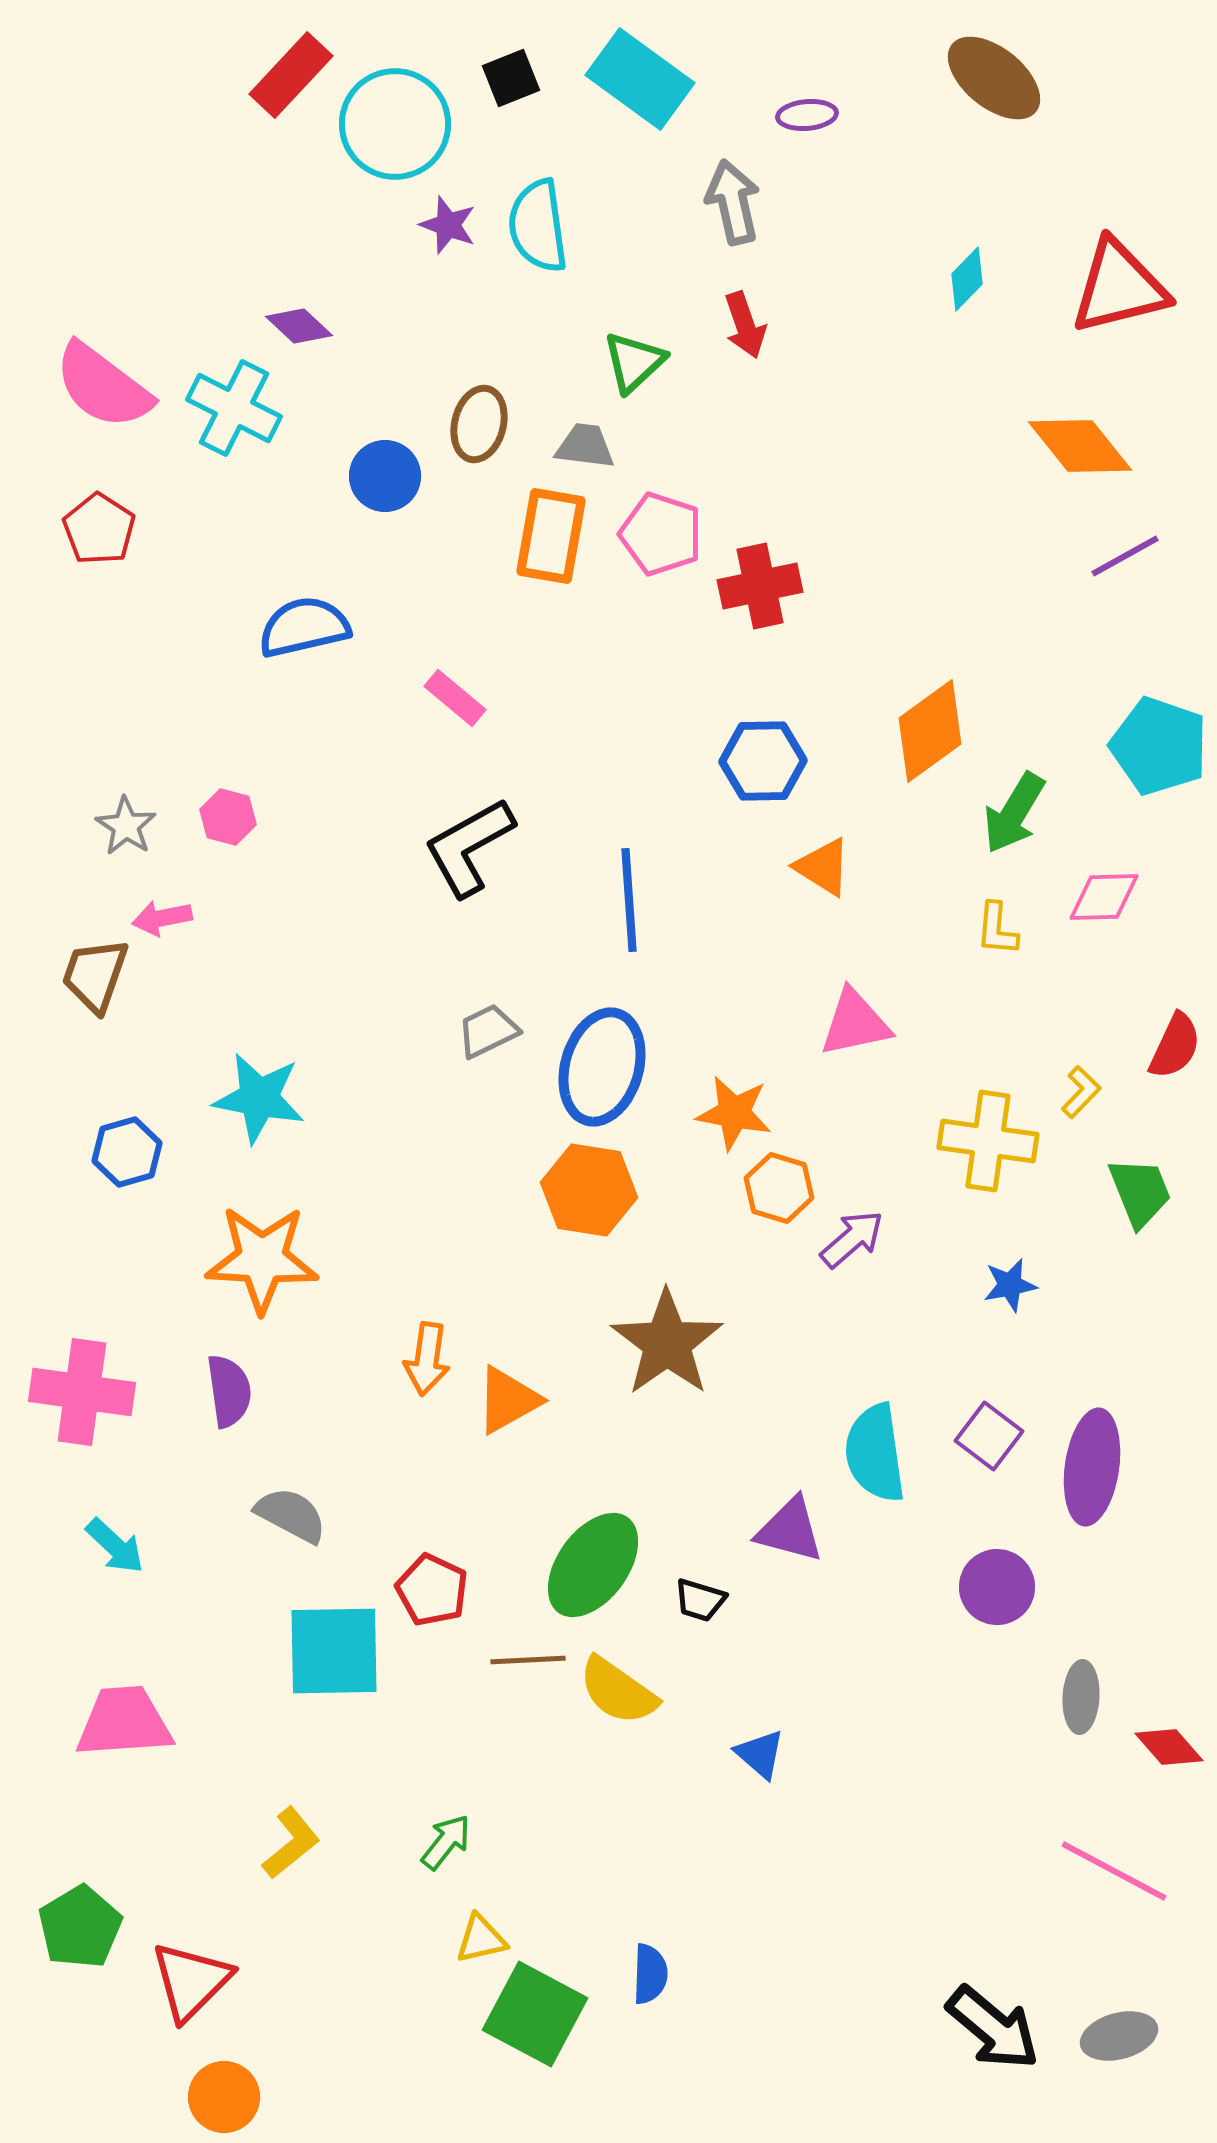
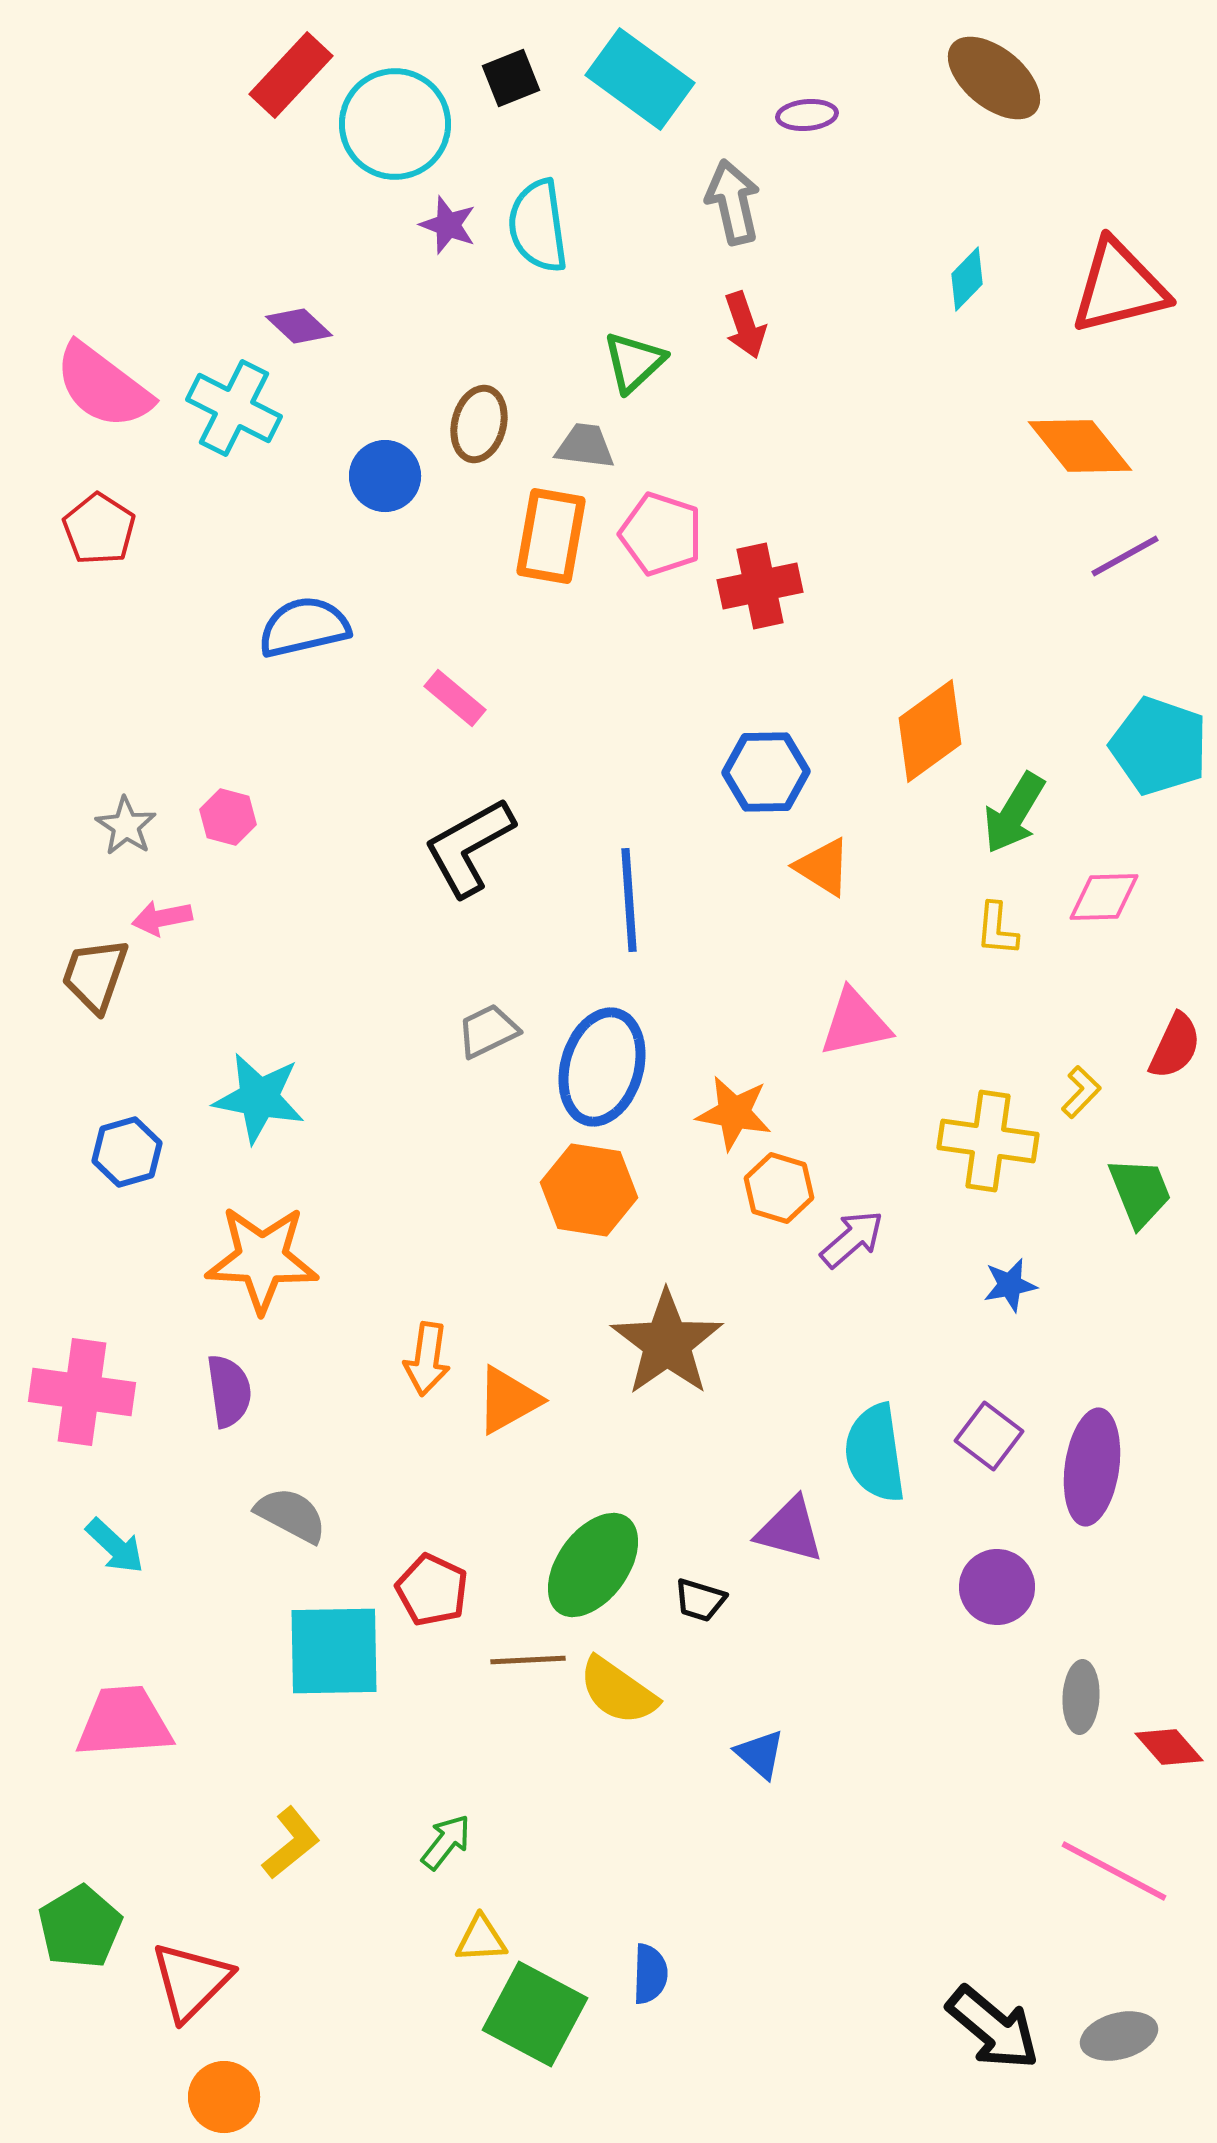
blue hexagon at (763, 761): moved 3 px right, 11 px down
yellow triangle at (481, 1939): rotated 10 degrees clockwise
